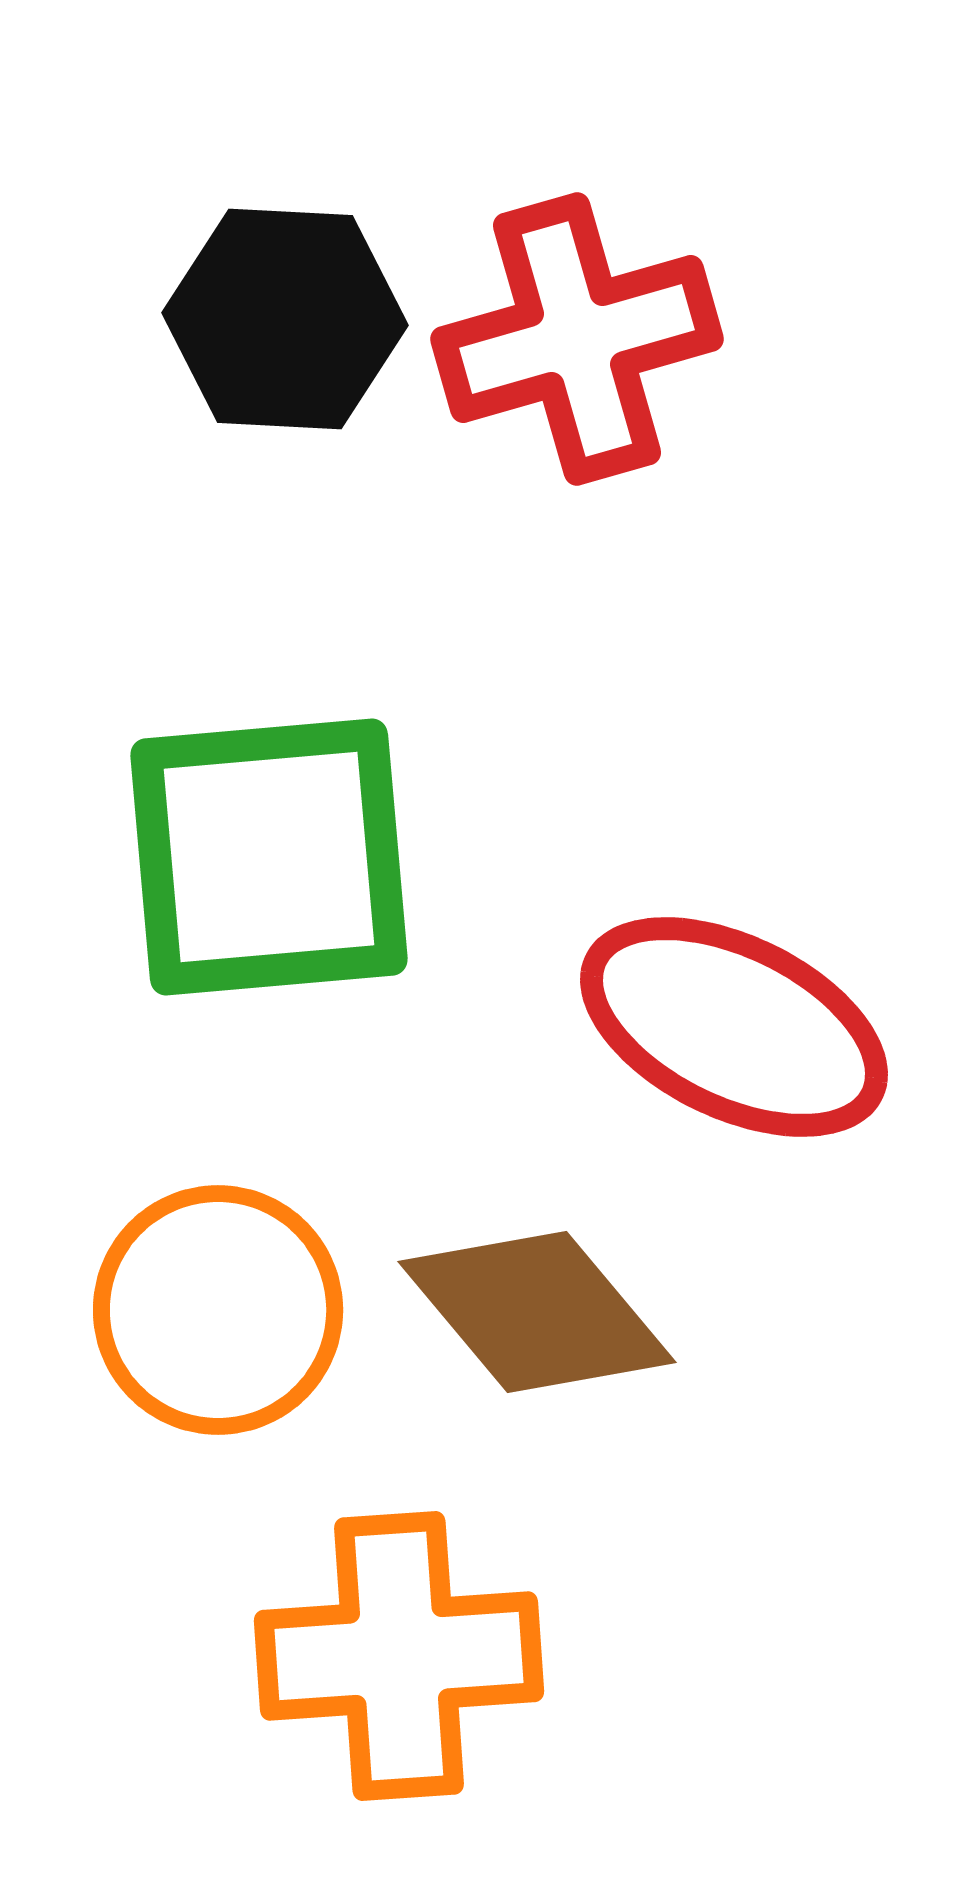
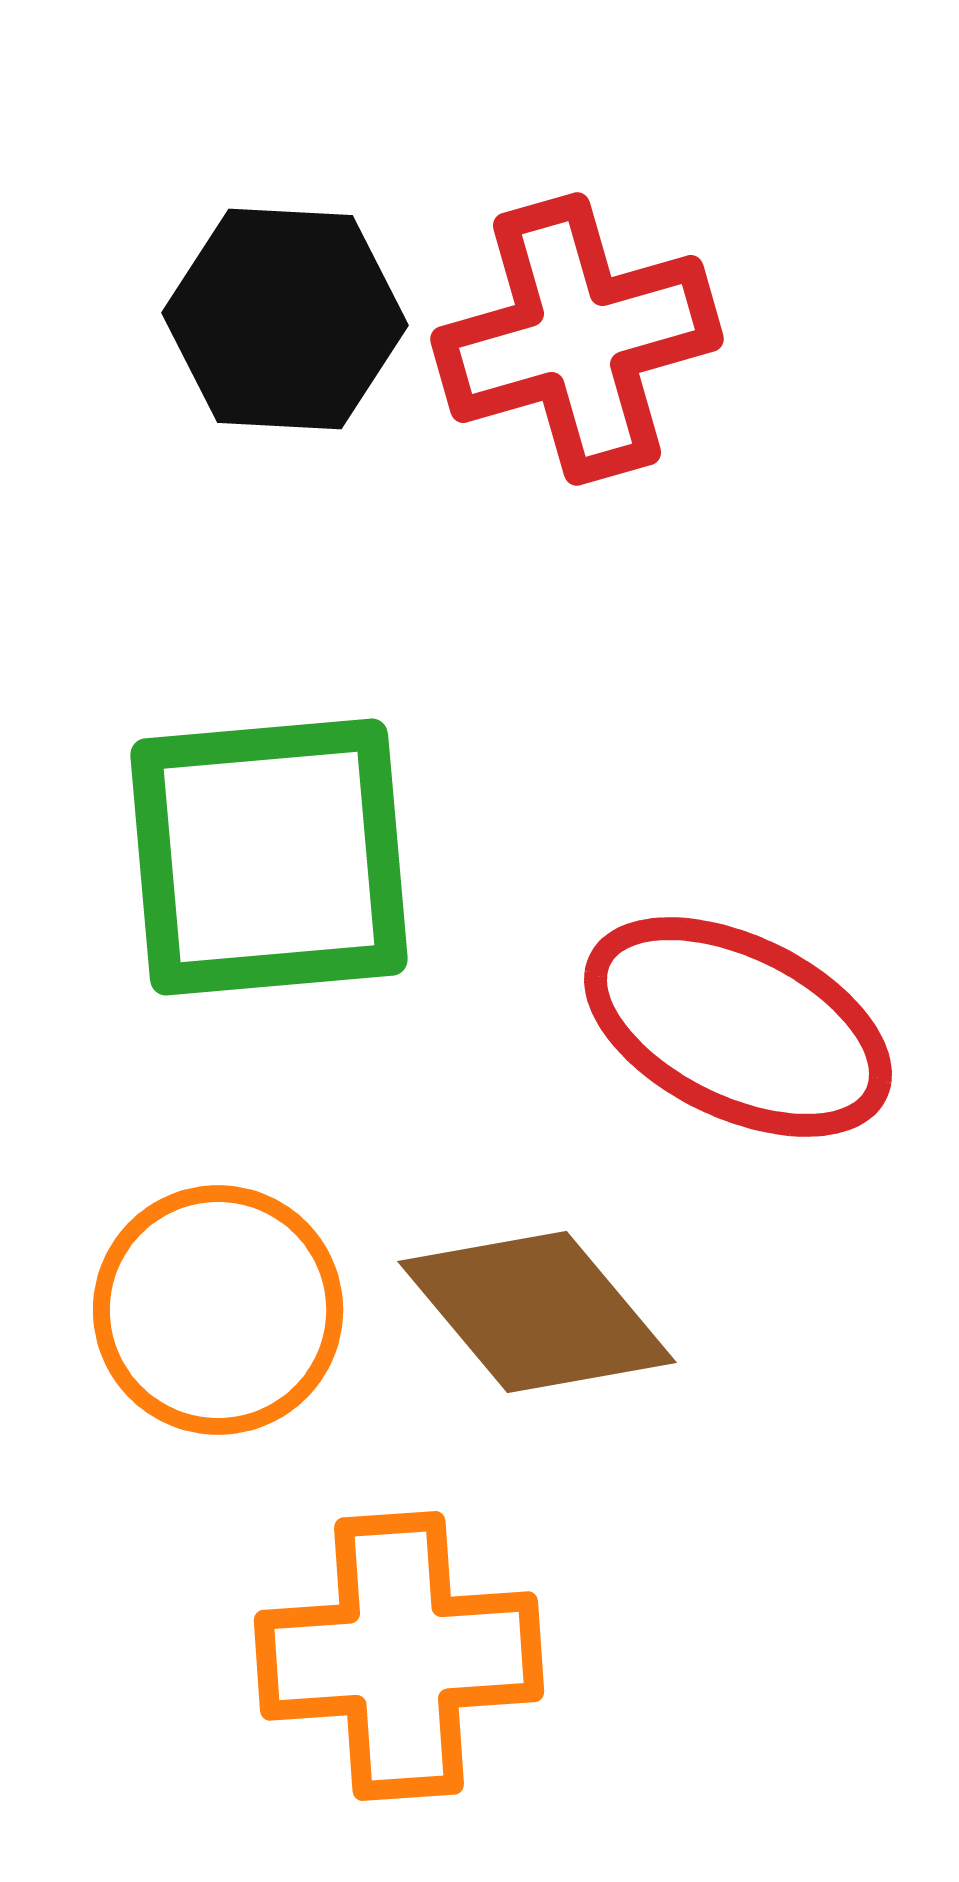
red ellipse: moved 4 px right
